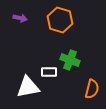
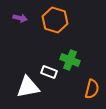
orange hexagon: moved 5 px left
white rectangle: rotated 21 degrees clockwise
